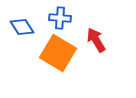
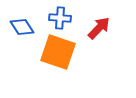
red arrow: moved 3 px right, 12 px up; rotated 75 degrees clockwise
orange square: moved 1 px up; rotated 12 degrees counterclockwise
